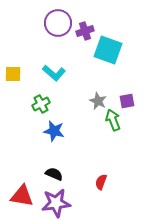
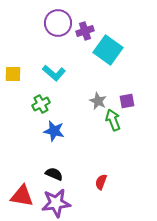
cyan square: rotated 16 degrees clockwise
